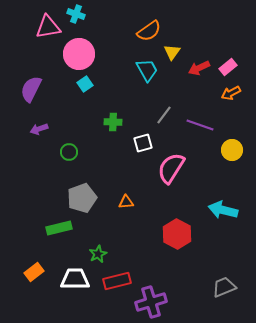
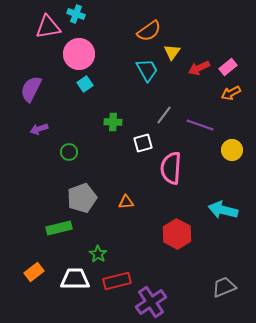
pink semicircle: rotated 28 degrees counterclockwise
green star: rotated 12 degrees counterclockwise
purple cross: rotated 16 degrees counterclockwise
